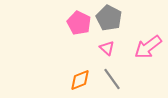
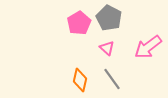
pink pentagon: rotated 15 degrees clockwise
orange diamond: rotated 55 degrees counterclockwise
